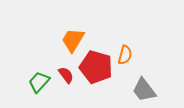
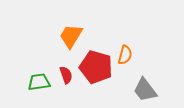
orange trapezoid: moved 2 px left, 4 px up
red semicircle: rotated 18 degrees clockwise
green trapezoid: rotated 40 degrees clockwise
gray trapezoid: moved 1 px right
